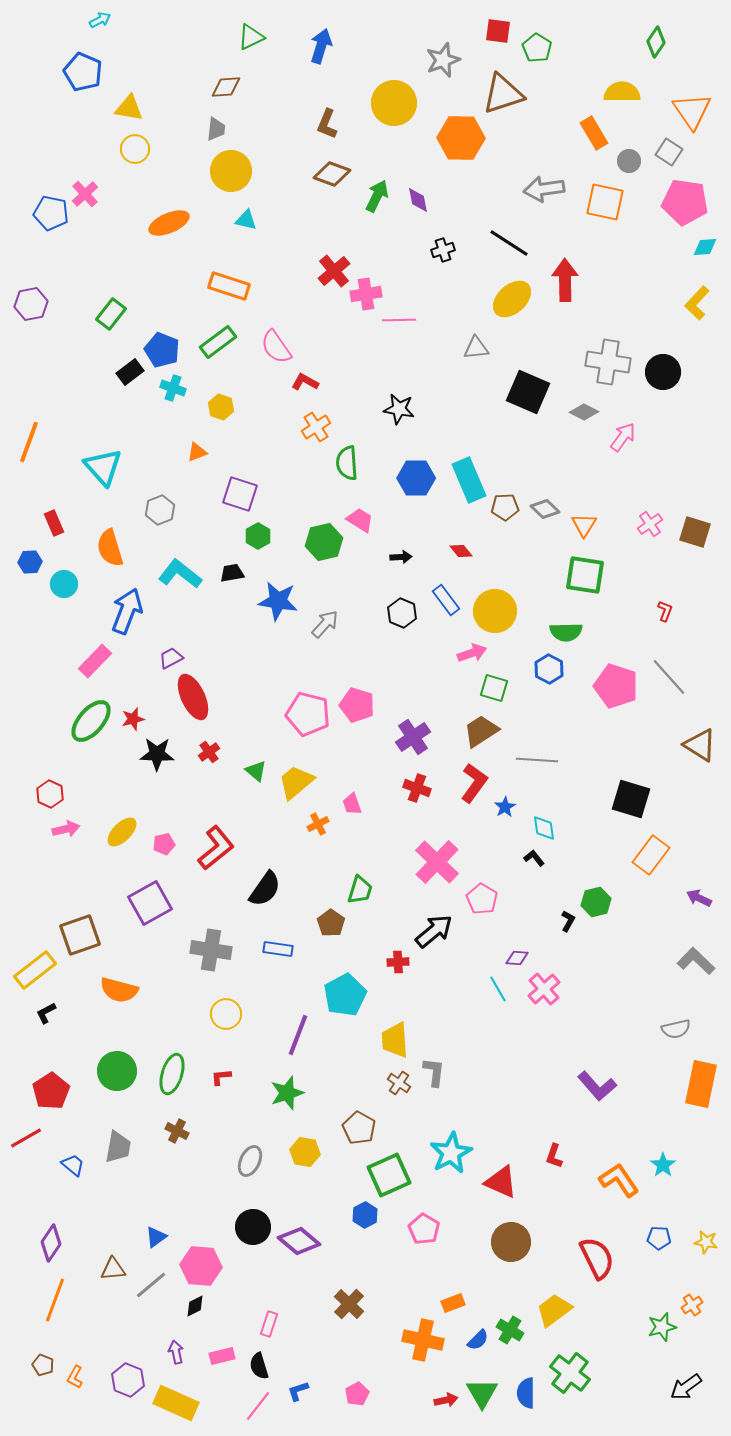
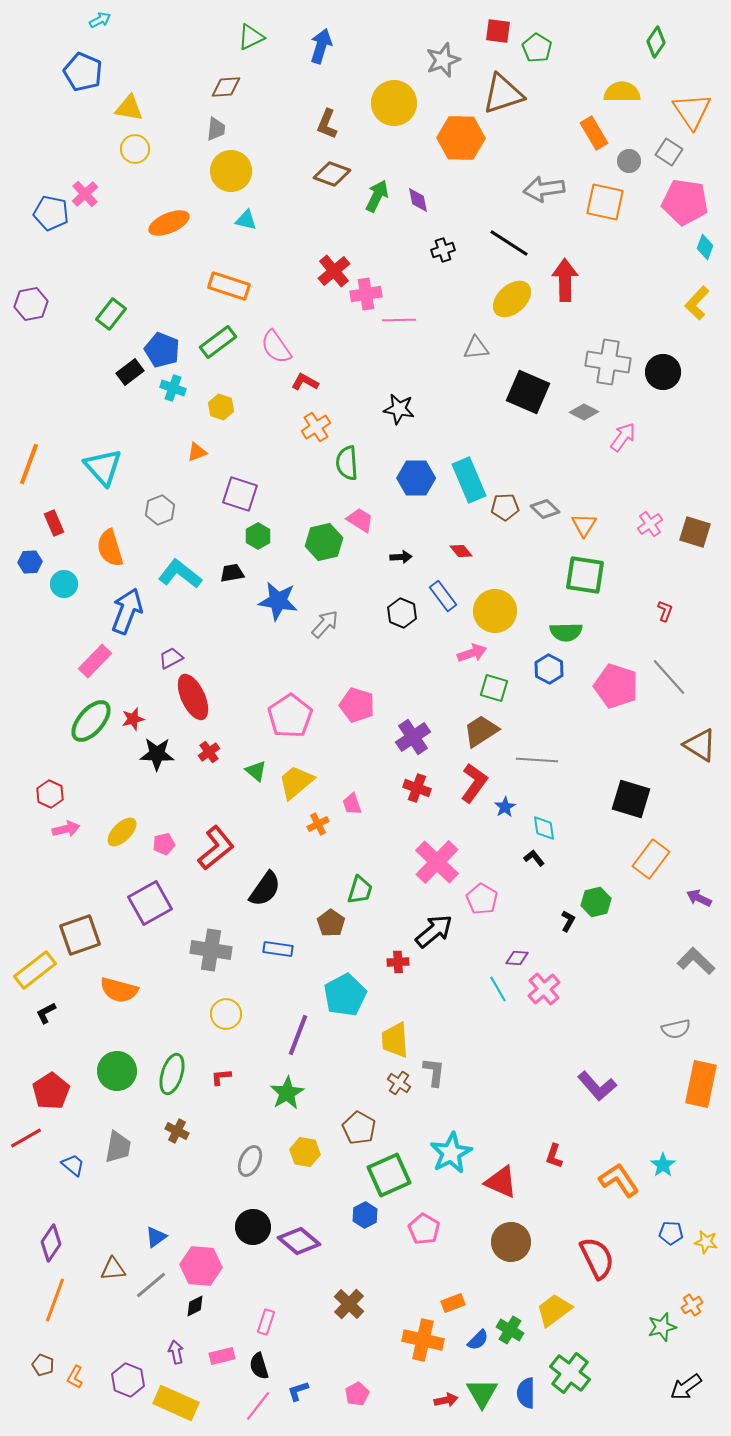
cyan diamond at (705, 247): rotated 65 degrees counterclockwise
orange line at (29, 442): moved 22 px down
blue rectangle at (446, 600): moved 3 px left, 4 px up
pink pentagon at (308, 714): moved 18 px left, 2 px down; rotated 24 degrees clockwise
orange rectangle at (651, 855): moved 4 px down
green star at (287, 1093): rotated 12 degrees counterclockwise
blue pentagon at (659, 1238): moved 12 px right, 5 px up
pink rectangle at (269, 1324): moved 3 px left, 2 px up
